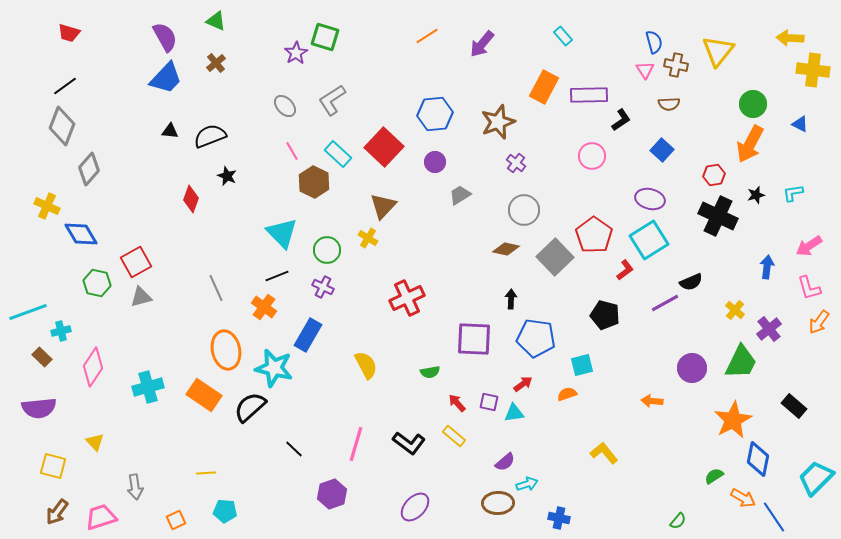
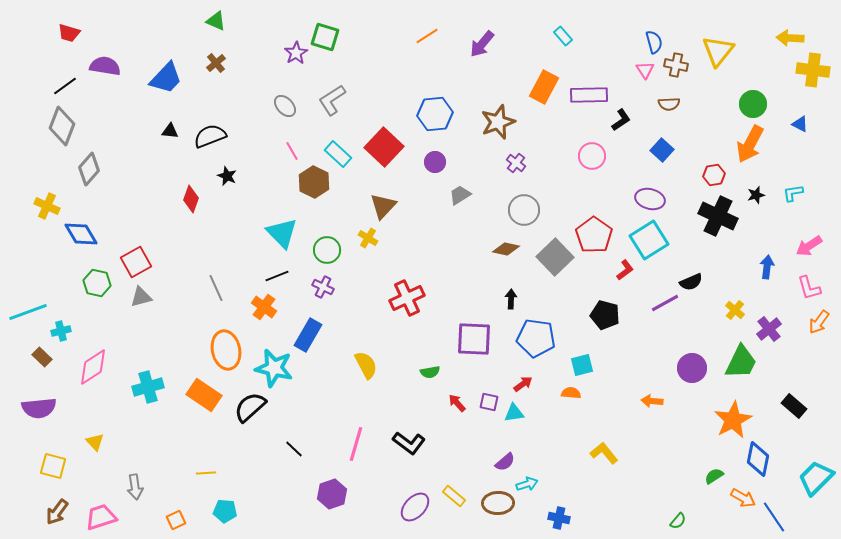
purple semicircle at (165, 37): moved 60 px left, 29 px down; rotated 52 degrees counterclockwise
pink diamond at (93, 367): rotated 24 degrees clockwise
orange semicircle at (567, 394): moved 4 px right, 1 px up; rotated 24 degrees clockwise
yellow rectangle at (454, 436): moved 60 px down
